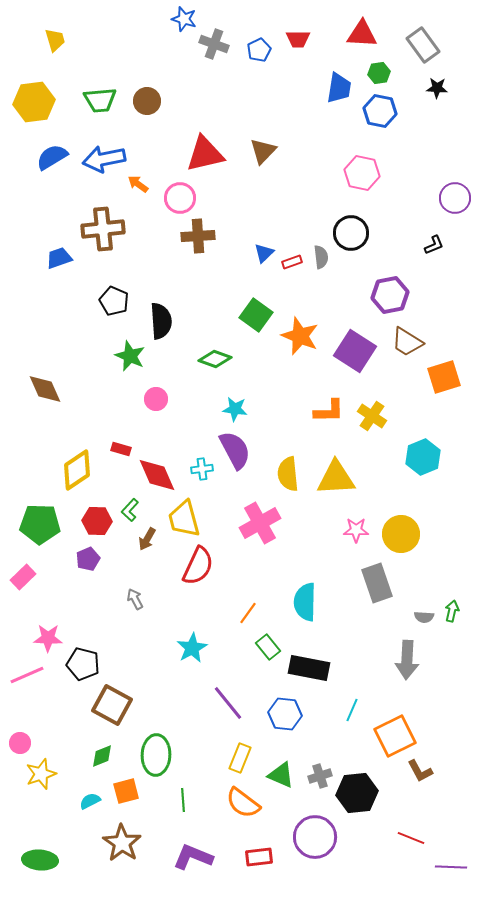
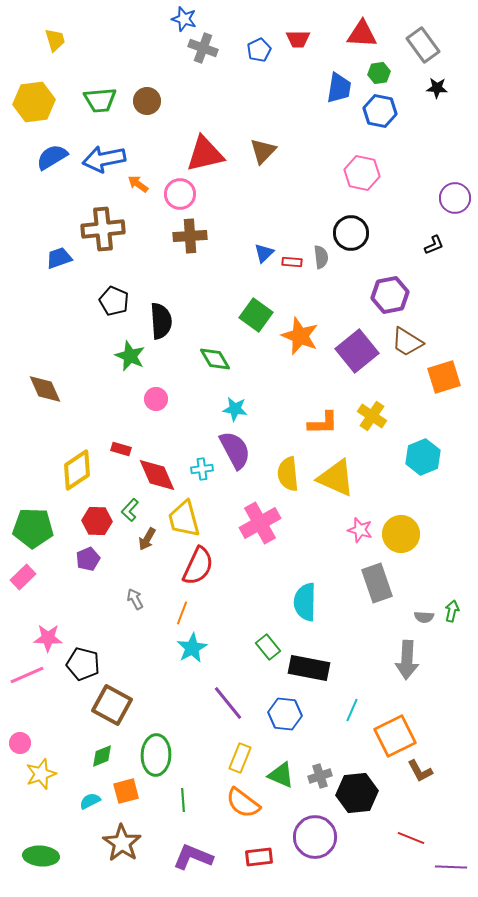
gray cross at (214, 44): moved 11 px left, 4 px down
pink circle at (180, 198): moved 4 px up
brown cross at (198, 236): moved 8 px left
red rectangle at (292, 262): rotated 24 degrees clockwise
purple square at (355, 351): moved 2 px right; rotated 18 degrees clockwise
green diamond at (215, 359): rotated 40 degrees clockwise
orange L-shape at (329, 411): moved 6 px left, 12 px down
yellow triangle at (336, 478): rotated 27 degrees clockwise
green pentagon at (40, 524): moved 7 px left, 4 px down
pink star at (356, 530): moved 4 px right; rotated 15 degrees clockwise
orange line at (248, 613): moved 66 px left; rotated 15 degrees counterclockwise
green ellipse at (40, 860): moved 1 px right, 4 px up
